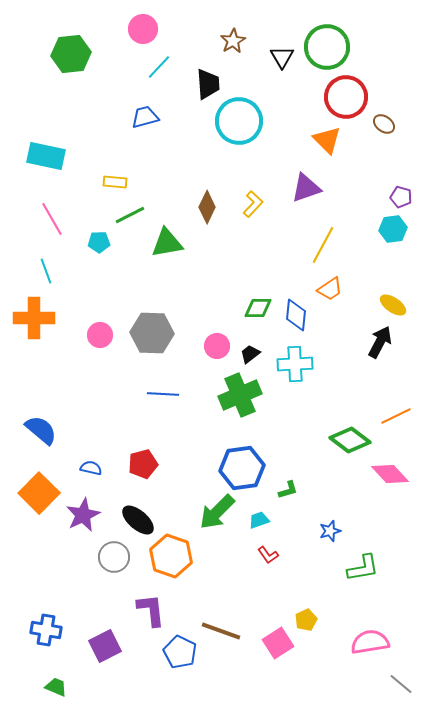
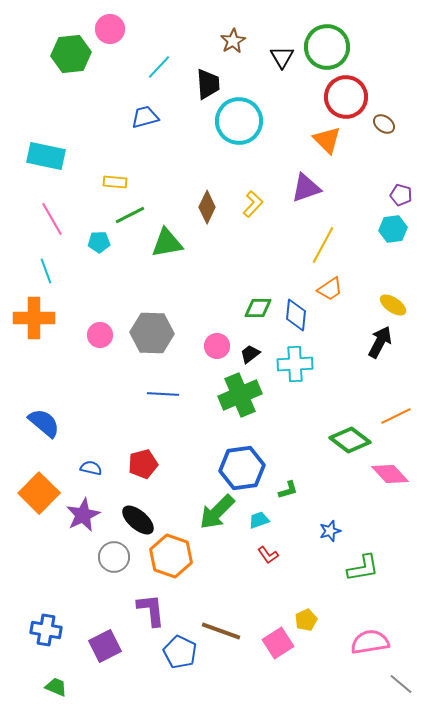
pink circle at (143, 29): moved 33 px left
purple pentagon at (401, 197): moved 2 px up
blue semicircle at (41, 430): moved 3 px right, 7 px up
